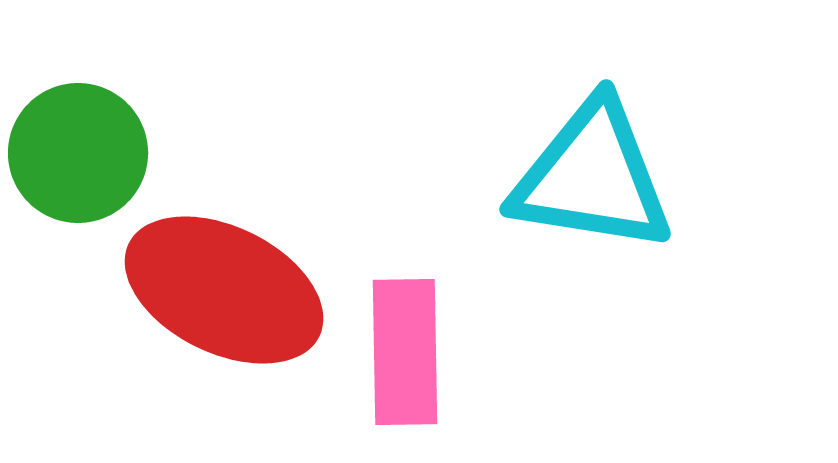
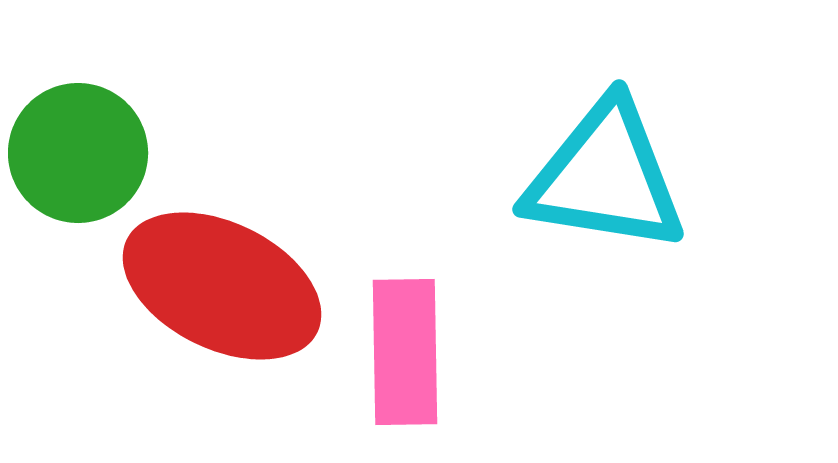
cyan triangle: moved 13 px right
red ellipse: moved 2 px left, 4 px up
